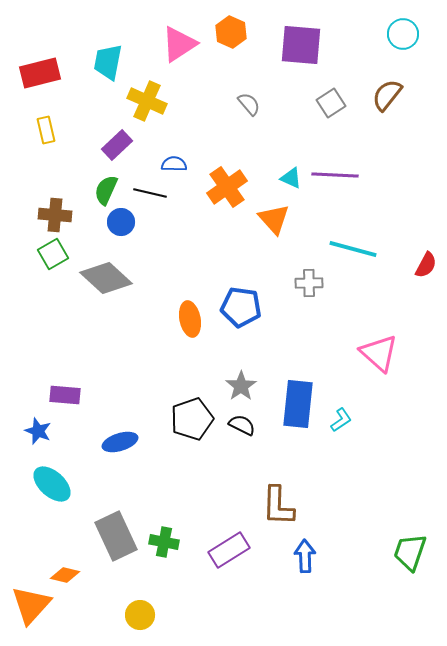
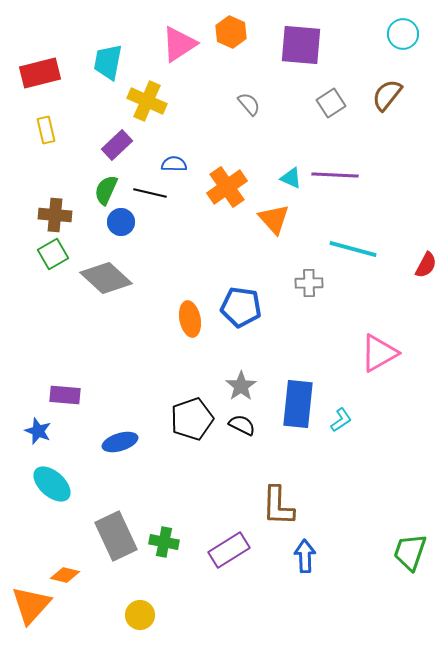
pink triangle at (379, 353): rotated 48 degrees clockwise
